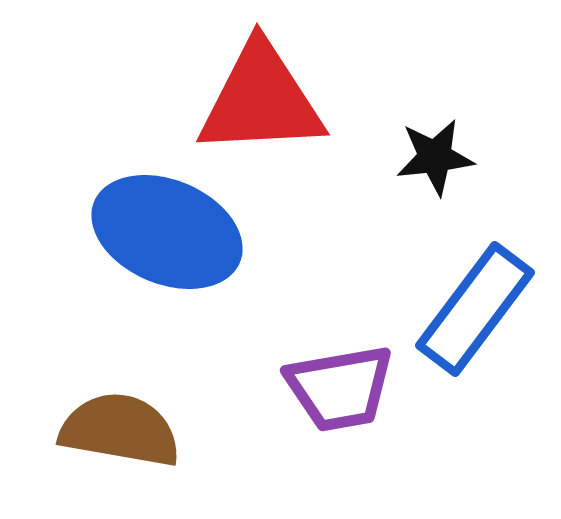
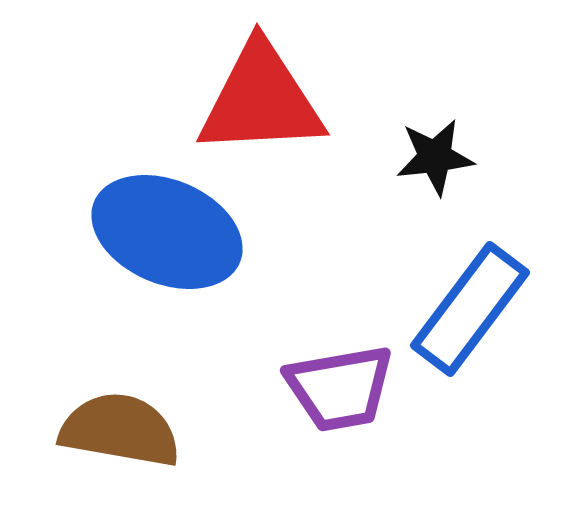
blue rectangle: moved 5 px left
